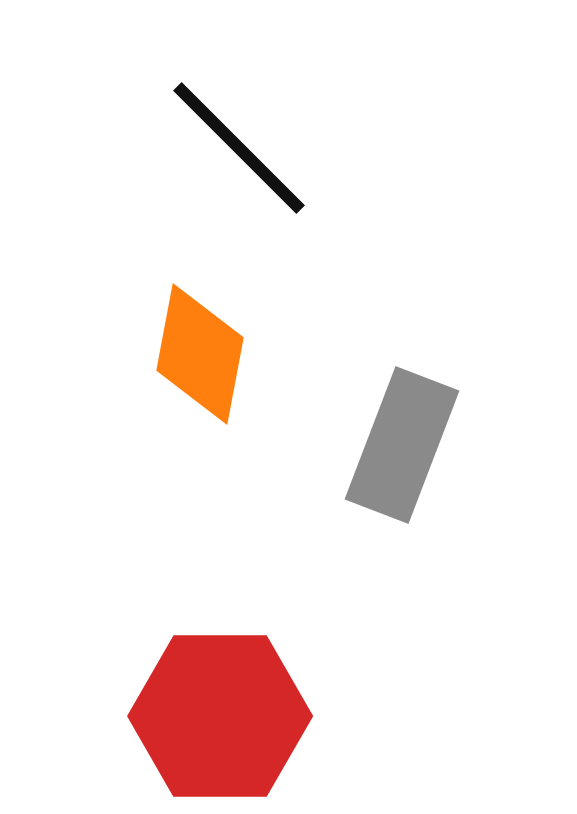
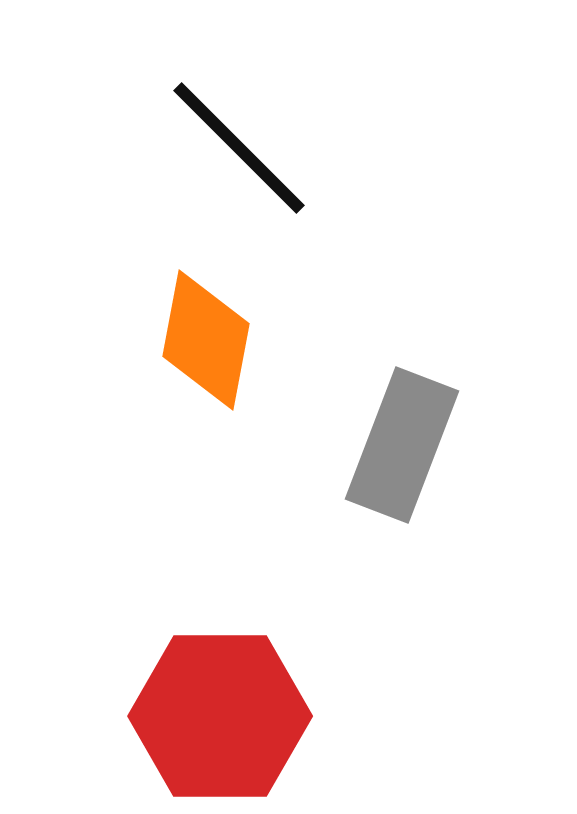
orange diamond: moved 6 px right, 14 px up
